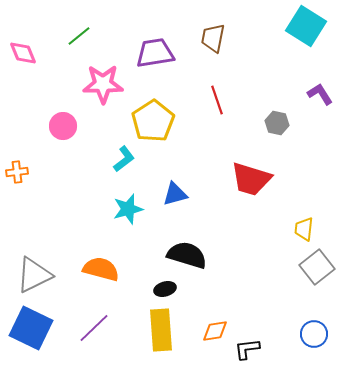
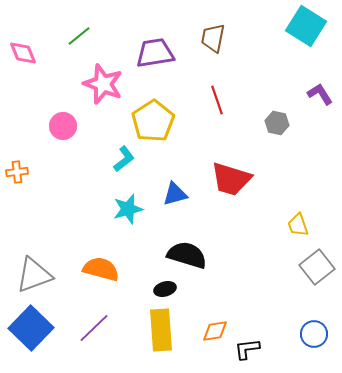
pink star: rotated 21 degrees clockwise
red trapezoid: moved 20 px left
yellow trapezoid: moved 6 px left, 4 px up; rotated 25 degrees counterclockwise
gray triangle: rotated 6 degrees clockwise
blue square: rotated 18 degrees clockwise
